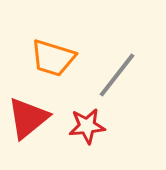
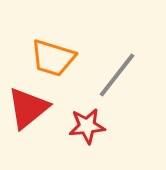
red triangle: moved 10 px up
